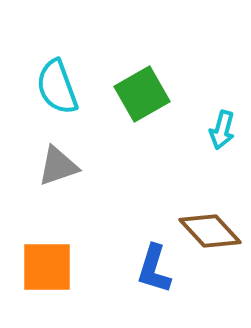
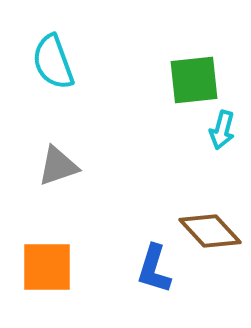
cyan semicircle: moved 4 px left, 25 px up
green square: moved 52 px right, 14 px up; rotated 24 degrees clockwise
